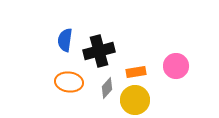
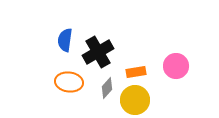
black cross: moved 1 px left, 1 px down; rotated 16 degrees counterclockwise
